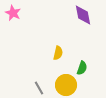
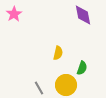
pink star: moved 1 px right, 1 px down; rotated 14 degrees clockwise
